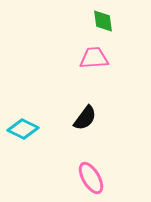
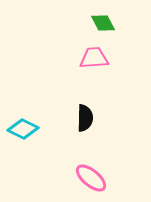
green diamond: moved 2 px down; rotated 20 degrees counterclockwise
black semicircle: rotated 36 degrees counterclockwise
pink ellipse: rotated 20 degrees counterclockwise
